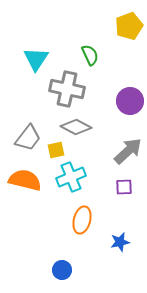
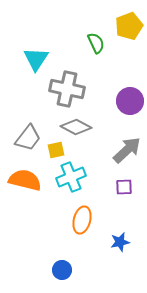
green semicircle: moved 6 px right, 12 px up
gray arrow: moved 1 px left, 1 px up
